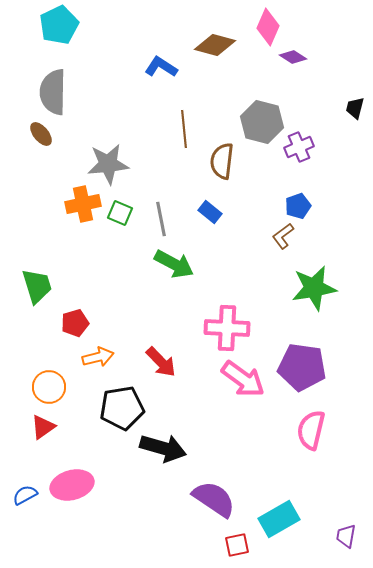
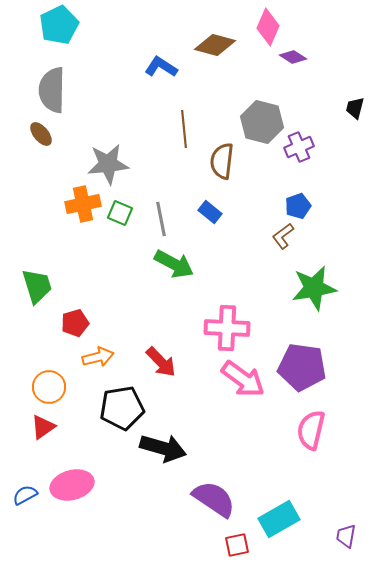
gray semicircle: moved 1 px left, 2 px up
